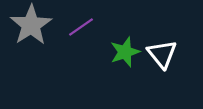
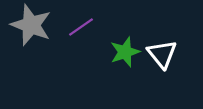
gray star: rotated 18 degrees counterclockwise
